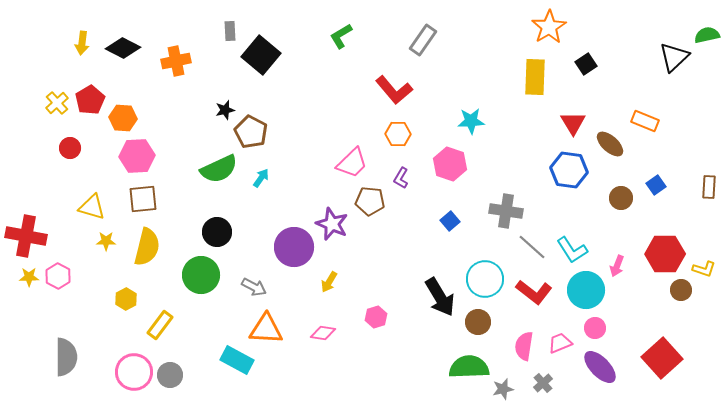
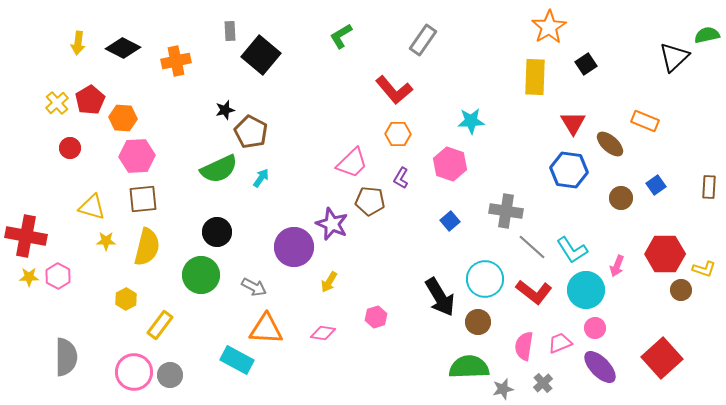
yellow arrow at (82, 43): moved 4 px left
